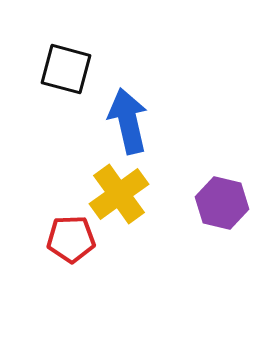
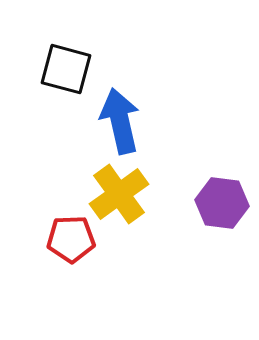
blue arrow: moved 8 px left
purple hexagon: rotated 6 degrees counterclockwise
